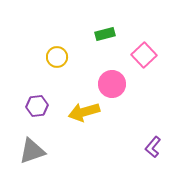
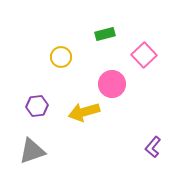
yellow circle: moved 4 px right
